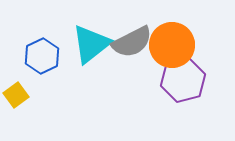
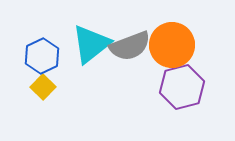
gray semicircle: moved 2 px left, 4 px down; rotated 6 degrees clockwise
purple hexagon: moved 1 px left, 7 px down
yellow square: moved 27 px right, 8 px up; rotated 10 degrees counterclockwise
